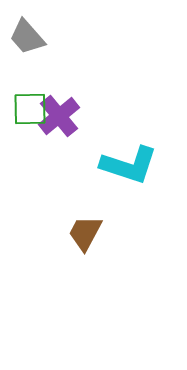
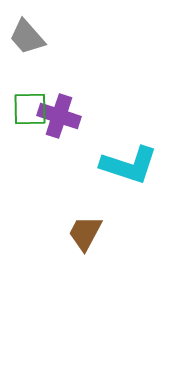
purple cross: rotated 33 degrees counterclockwise
